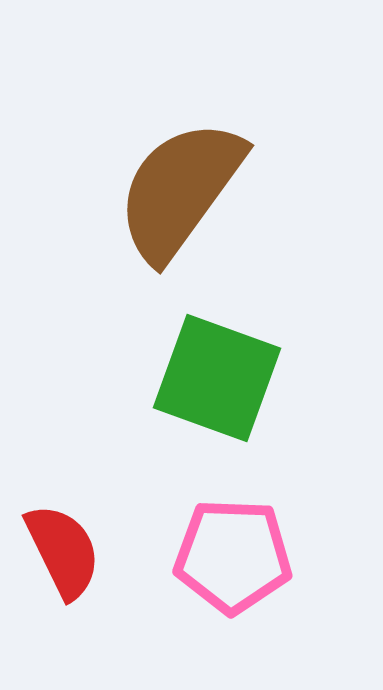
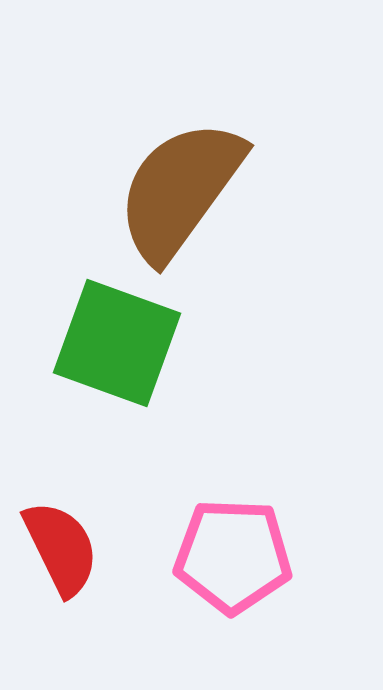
green square: moved 100 px left, 35 px up
red semicircle: moved 2 px left, 3 px up
